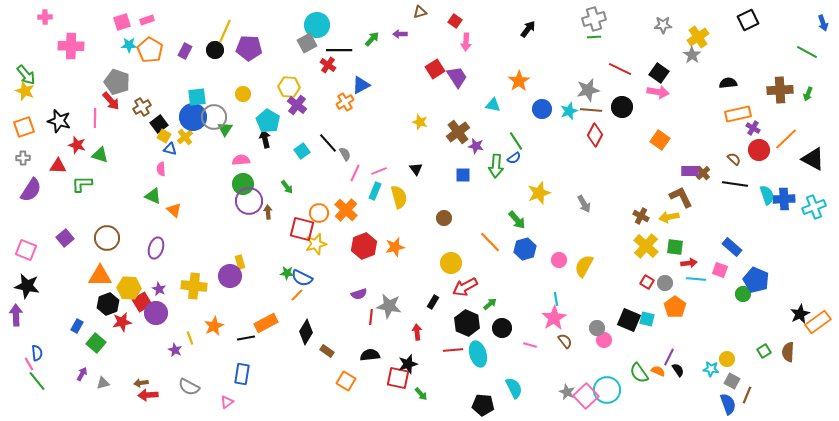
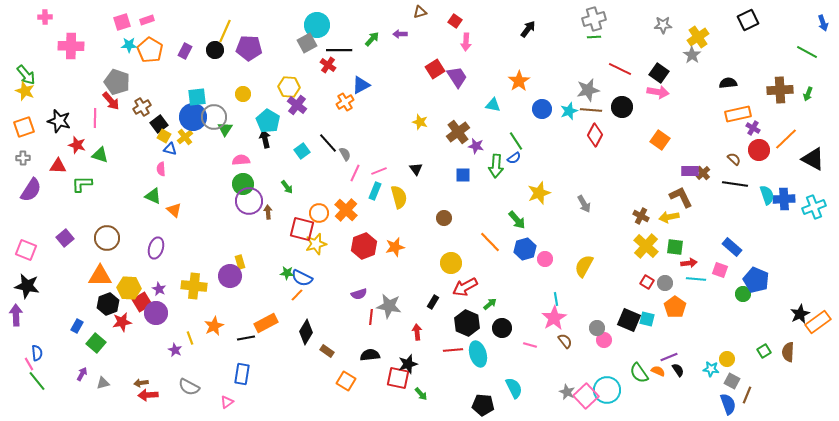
pink circle at (559, 260): moved 14 px left, 1 px up
purple line at (669, 357): rotated 42 degrees clockwise
